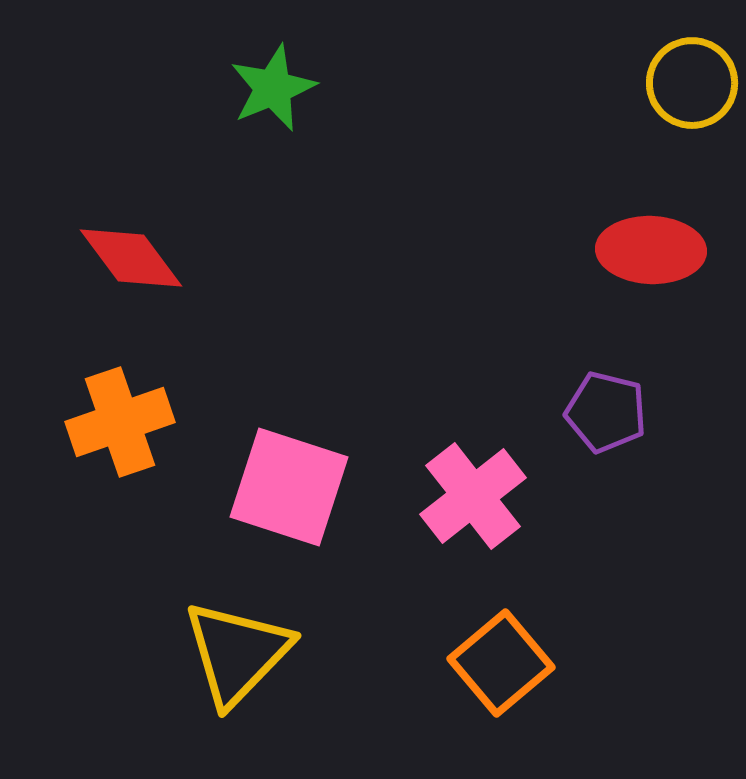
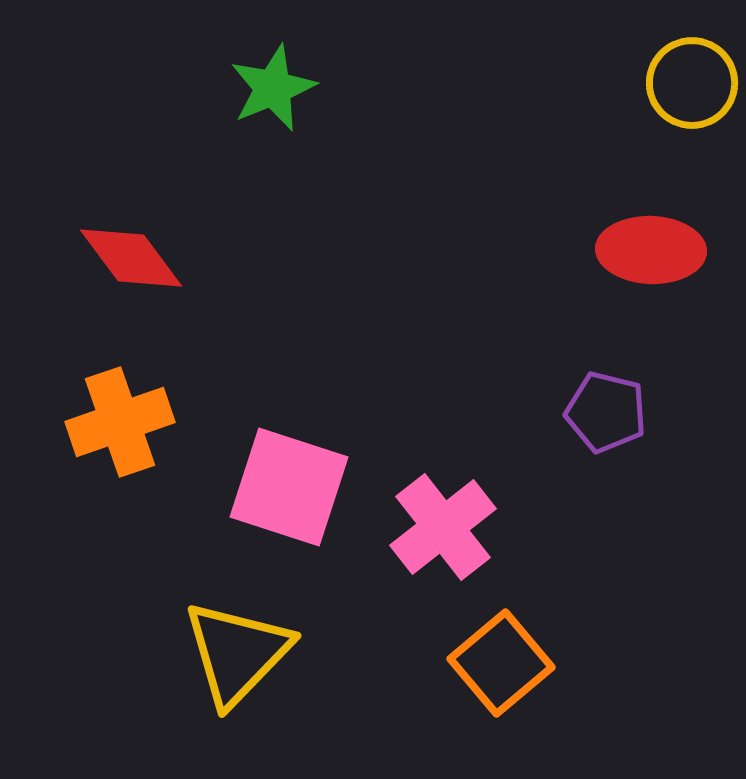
pink cross: moved 30 px left, 31 px down
